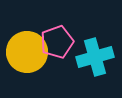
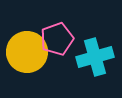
pink pentagon: moved 3 px up
